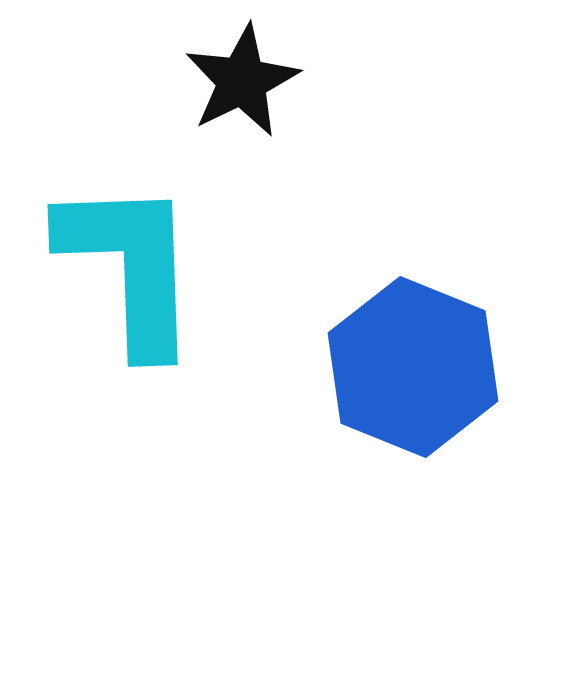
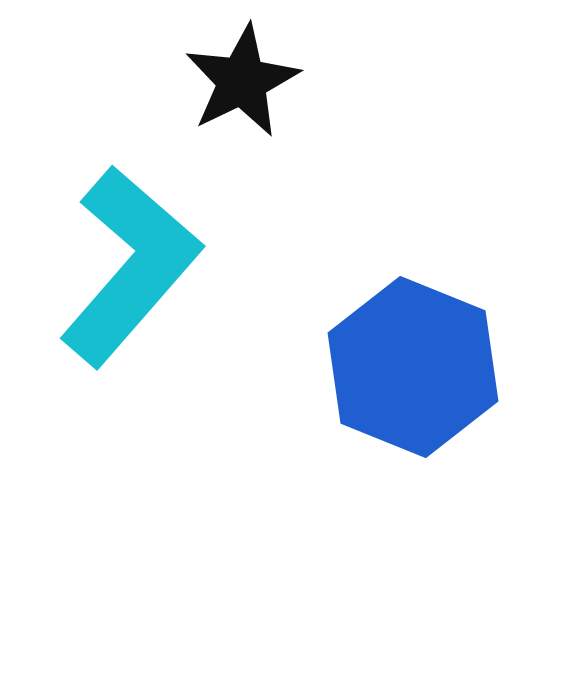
cyan L-shape: rotated 43 degrees clockwise
